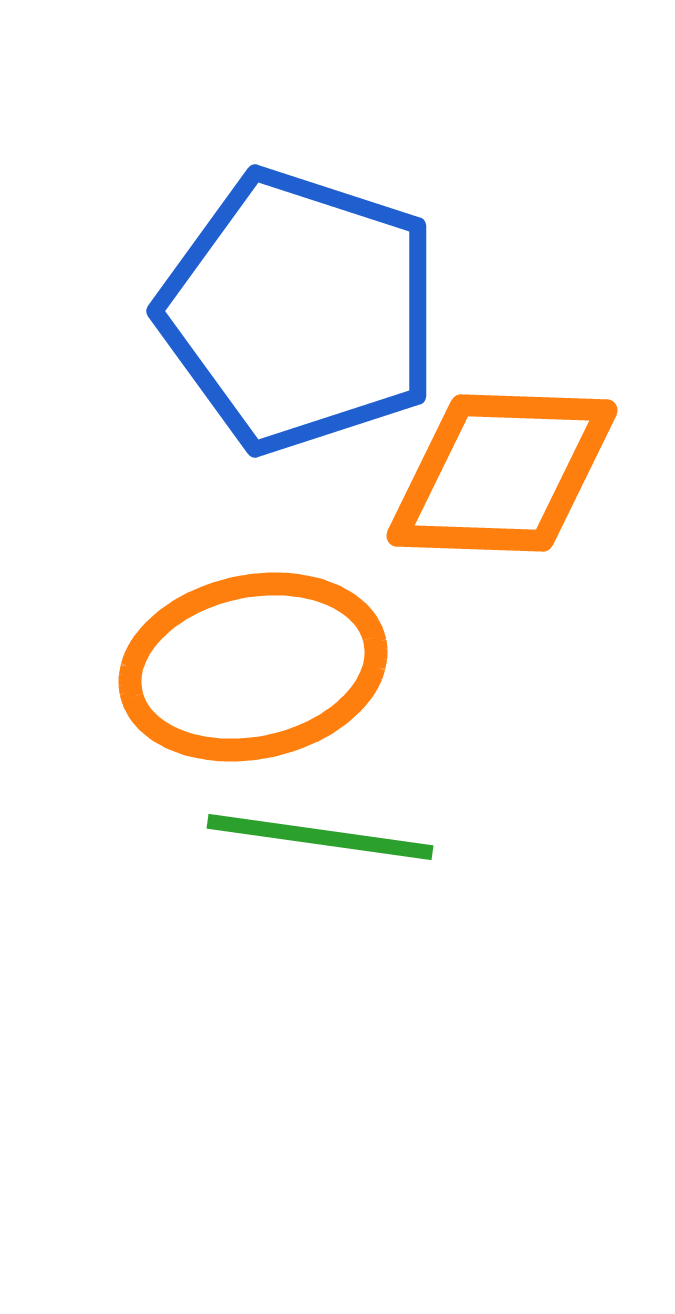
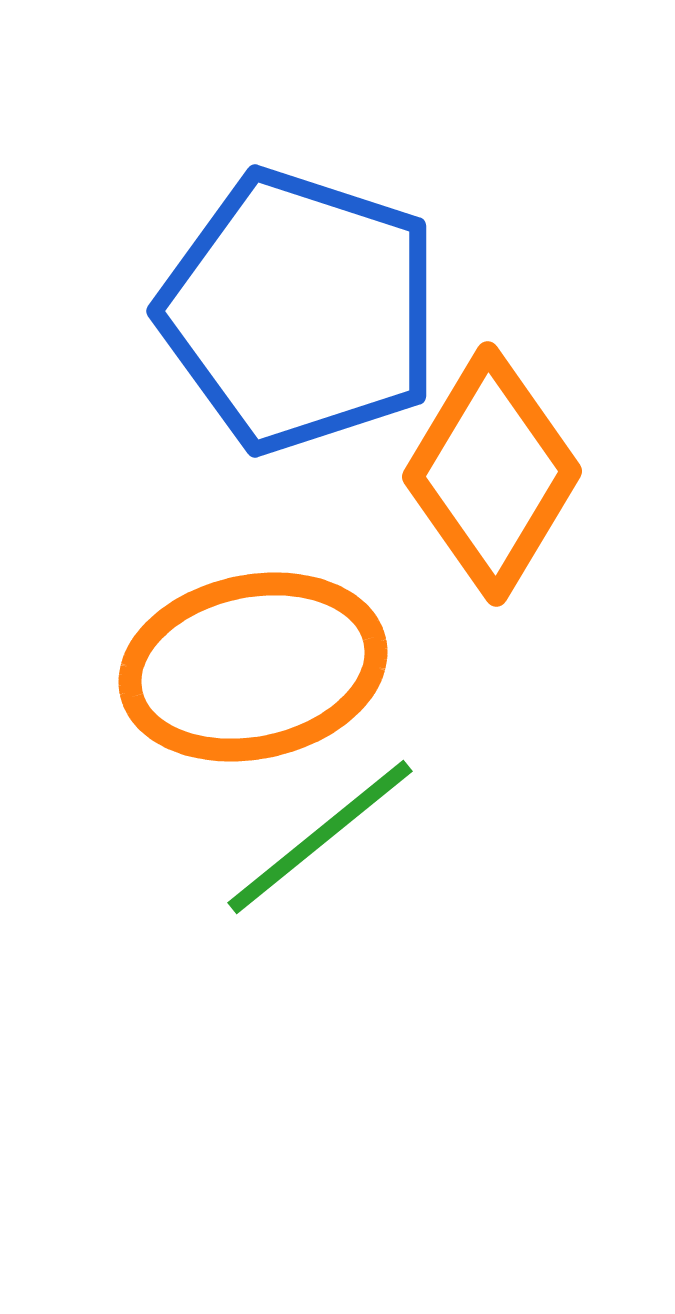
orange diamond: moved 10 px left, 1 px down; rotated 61 degrees counterclockwise
green line: rotated 47 degrees counterclockwise
